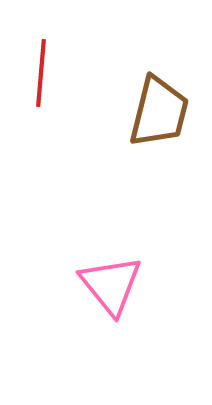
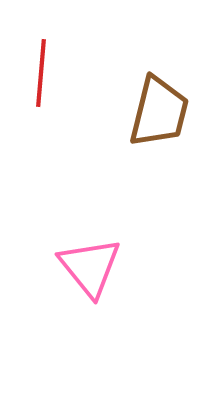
pink triangle: moved 21 px left, 18 px up
